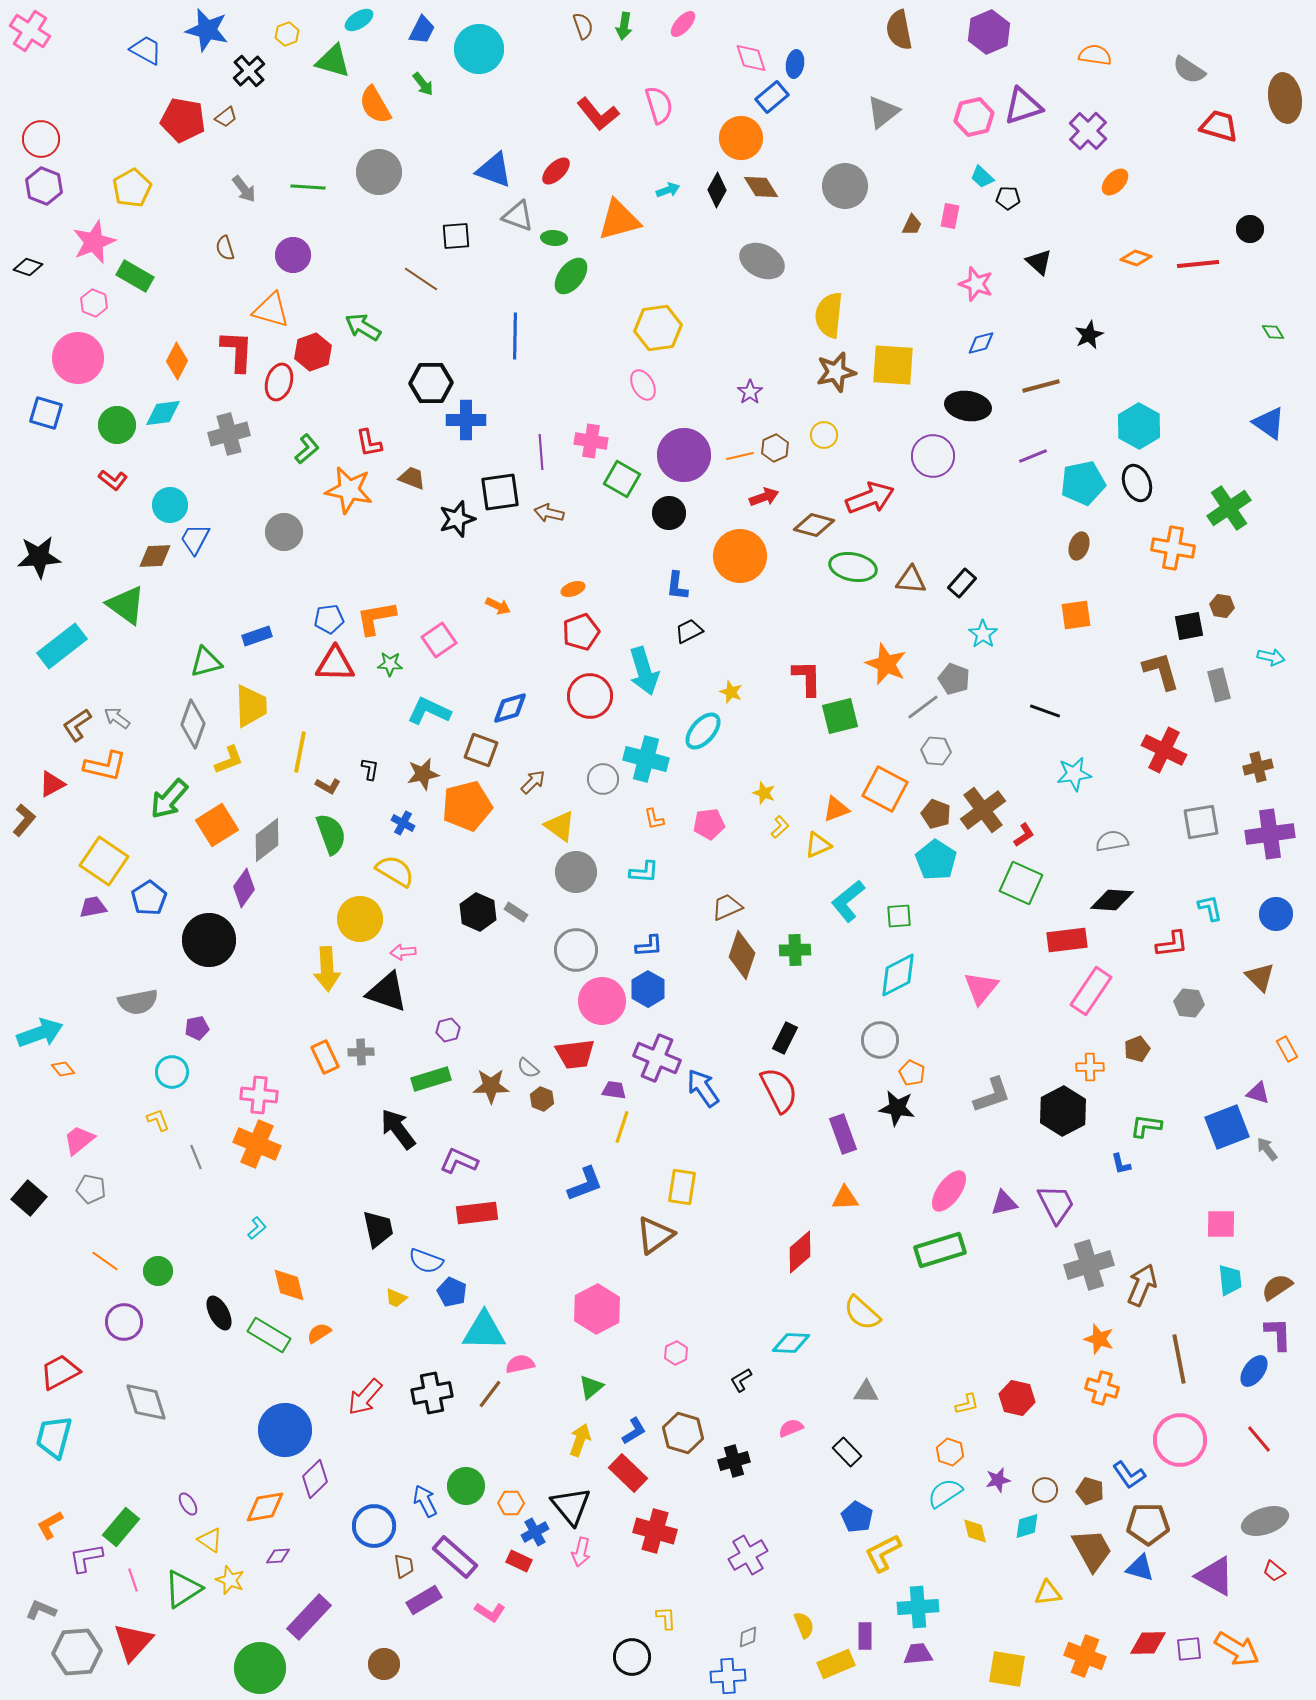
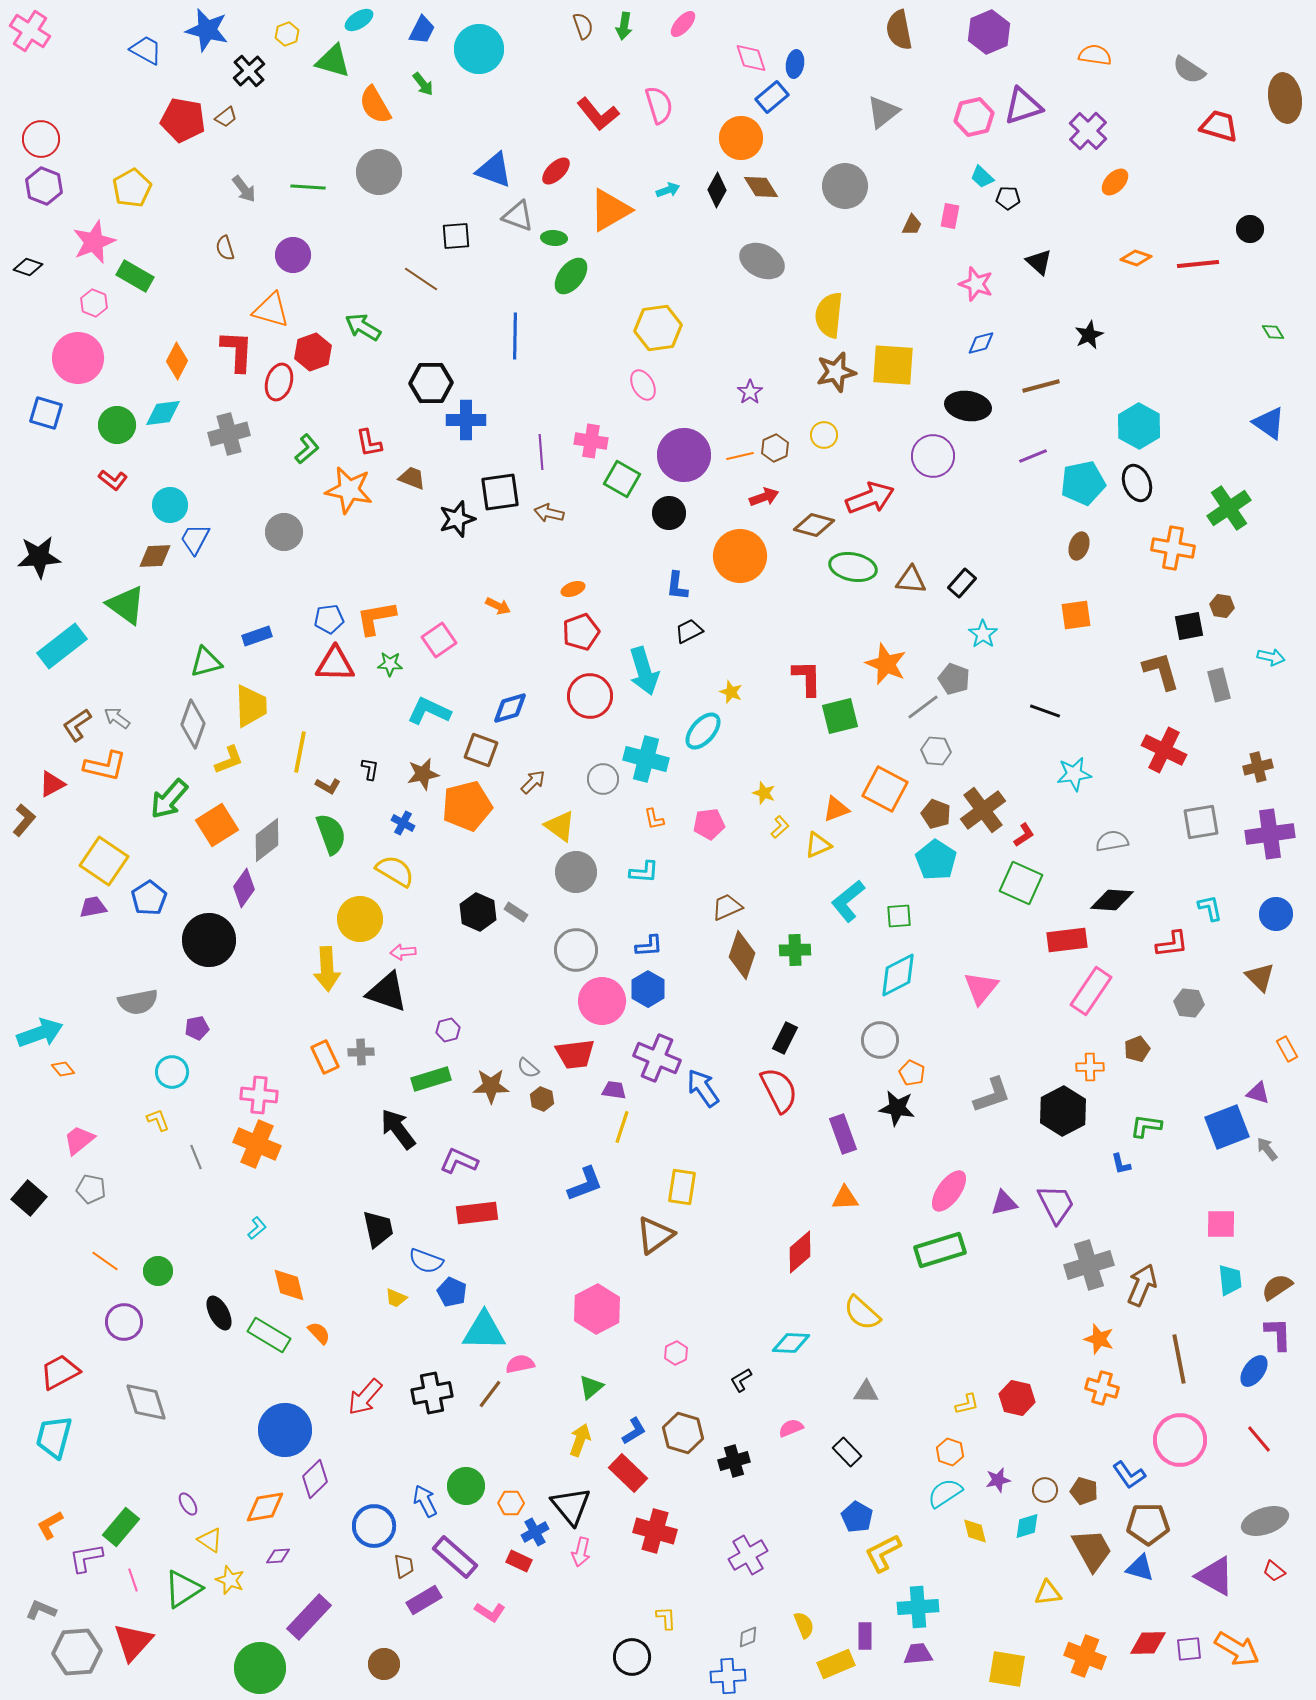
orange triangle at (619, 220): moved 9 px left, 10 px up; rotated 15 degrees counterclockwise
orange semicircle at (319, 1333): rotated 80 degrees clockwise
brown pentagon at (1090, 1491): moved 6 px left
